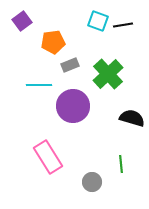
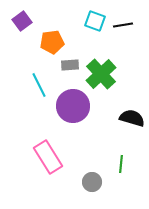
cyan square: moved 3 px left
orange pentagon: moved 1 px left
gray rectangle: rotated 18 degrees clockwise
green cross: moved 7 px left
cyan line: rotated 65 degrees clockwise
green line: rotated 12 degrees clockwise
